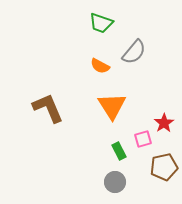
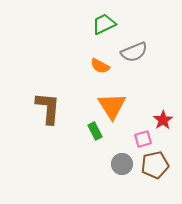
green trapezoid: moved 3 px right, 1 px down; rotated 135 degrees clockwise
gray semicircle: rotated 28 degrees clockwise
brown L-shape: rotated 28 degrees clockwise
red star: moved 1 px left, 3 px up
green rectangle: moved 24 px left, 20 px up
brown pentagon: moved 9 px left, 2 px up
gray circle: moved 7 px right, 18 px up
